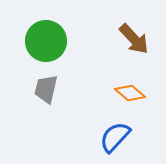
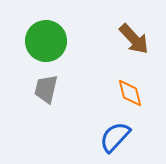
orange diamond: rotated 36 degrees clockwise
